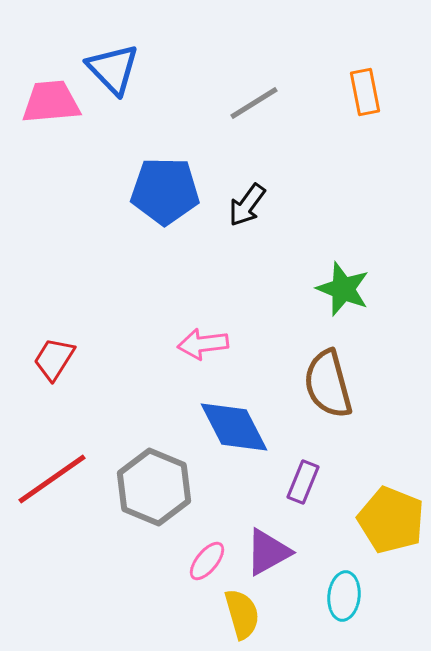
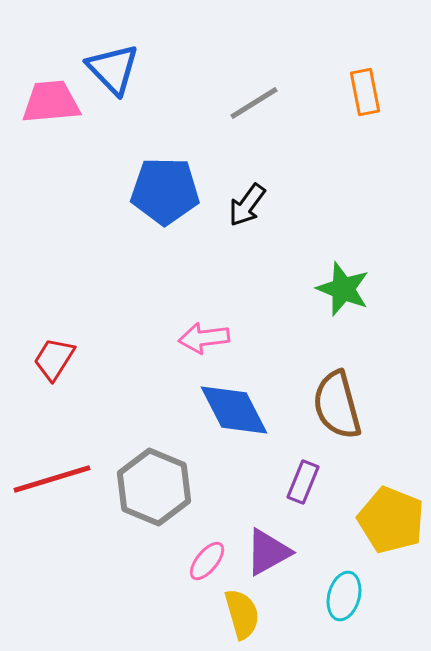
pink arrow: moved 1 px right, 6 px up
brown semicircle: moved 9 px right, 21 px down
blue diamond: moved 17 px up
red line: rotated 18 degrees clockwise
cyan ellipse: rotated 9 degrees clockwise
